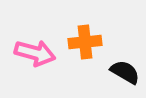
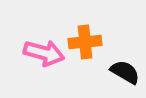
pink arrow: moved 9 px right
